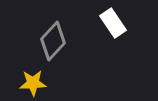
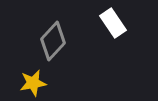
yellow star: rotated 8 degrees counterclockwise
